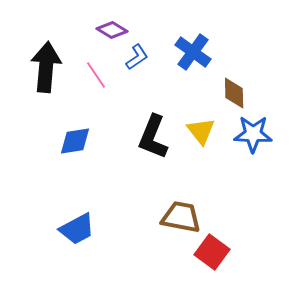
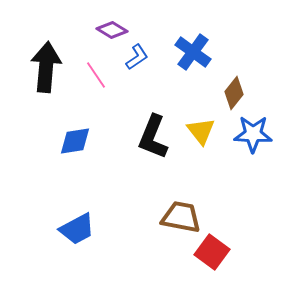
brown diamond: rotated 40 degrees clockwise
